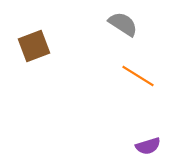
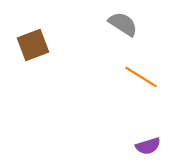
brown square: moved 1 px left, 1 px up
orange line: moved 3 px right, 1 px down
